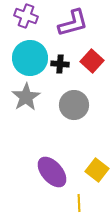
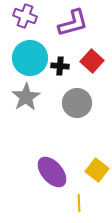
purple cross: moved 1 px left
black cross: moved 2 px down
gray circle: moved 3 px right, 2 px up
